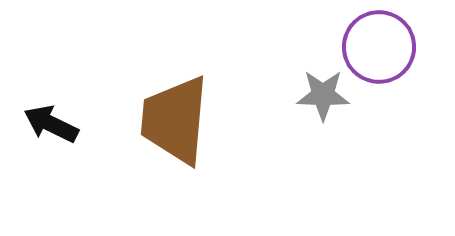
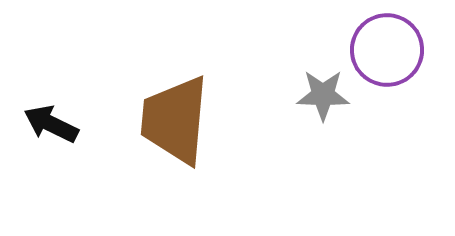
purple circle: moved 8 px right, 3 px down
